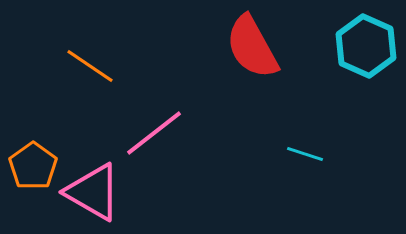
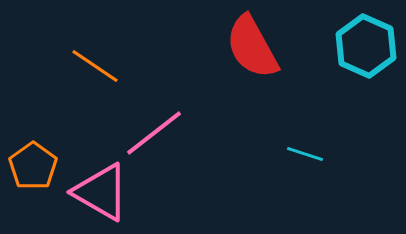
orange line: moved 5 px right
pink triangle: moved 8 px right
